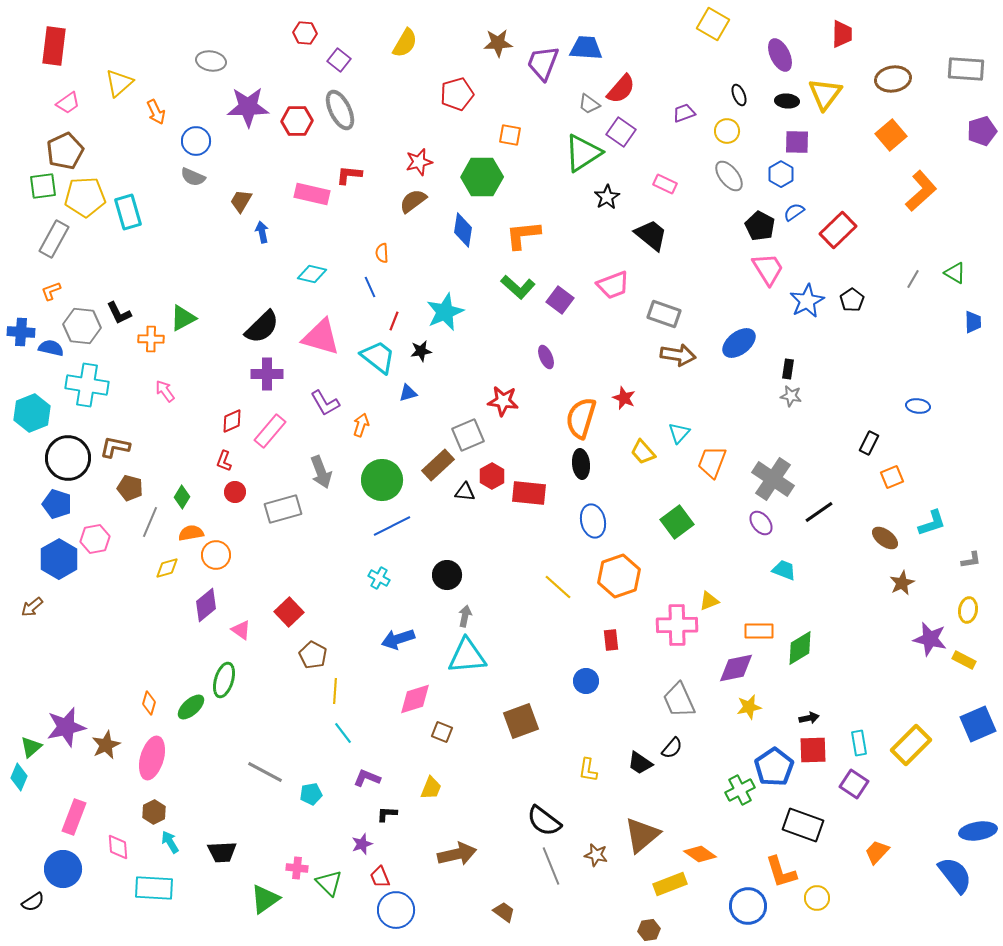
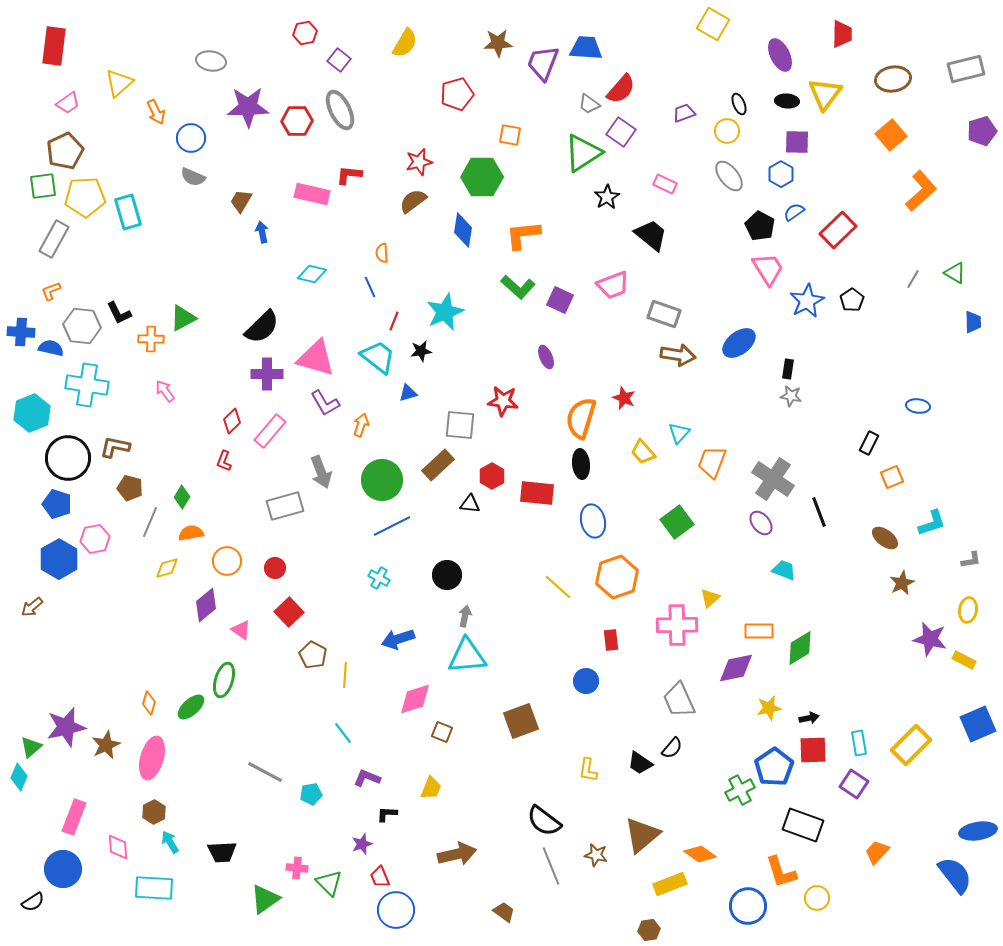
red hexagon at (305, 33): rotated 15 degrees counterclockwise
gray rectangle at (966, 69): rotated 18 degrees counterclockwise
black ellipse at (739, 95): moved 9 px down
blue circle at (196, 141): moved 5 px left, 3 px up
purple square at (560, 300): rotated 12 degrees counterclockwise
pink triangle at (321, 337): moved 5 px left, 21 px down
red diamond at (232, 421): rotated 20 degrees counterclockwise
gray square at (468, 435): moved 8 px left, 10 px up; rotated 28 degrees clockwise
red circle at (235, 492): moved 40 px right, 76 px down
black triangle at (465, 492): moved 5 px right, 12 px down
red rectangle at (529, 493): moved 8 px right
gray rectangle at (283, 509): moved 2 px right, 3 px up
black line at (819, 512): rotated 76 degrees counterclockwise
orange circle at (216, 555): moved 11 px right, 6 px down
orange hexagon at (619, 576): moved 2 px left, 1 px down
yellow triangle at (709, 601): moved 1 px right, 3 px up; rotated 20 degrees counterclockwise
yellow line at (335, 691): moved 10 px right, 16 px up
yellow star at (749, 707): moved 20 px right, 1 px down
